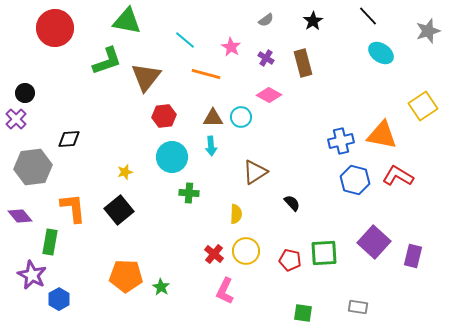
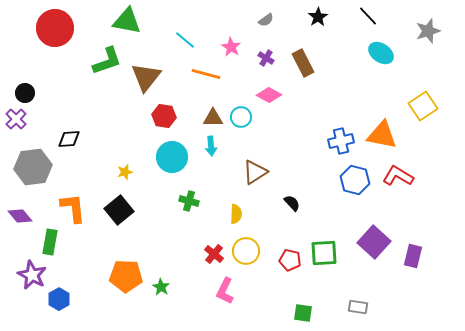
black star at (313, 21): moved 5 px right, 4 px up
brown rectangle at (303, 63): rotated 12 degrees counterclockwise
red hexagon at (164, 116): rotated 15 degrees clockwise
green cross at (189, 193): moved 8 px down; rotated 12 degrees clockwise
